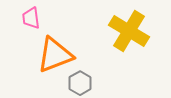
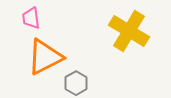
orange triangle: moved 10 px left, 2 px down; rotated 6 degrees counterclockwise
gray hexagon: moved 4 px left
